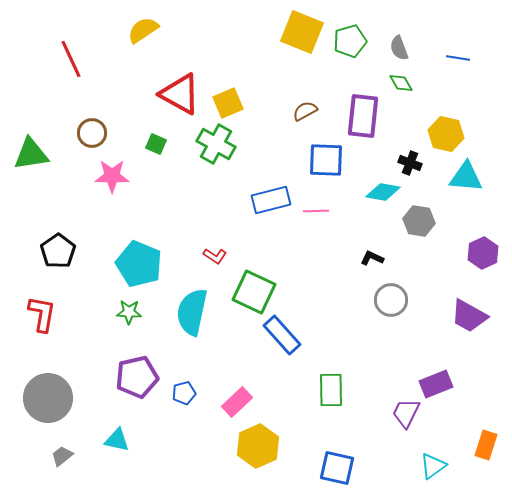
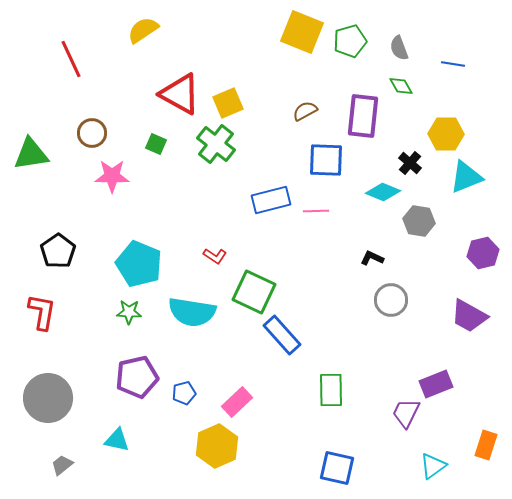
blue line at (458, 58): moved 5 px left, 6 px down
green diamond at (401, 83): moved 3 px down
yellow hexagon at (446, 134): rotated 12 degrees counterclockwise
green cross at (216, 144): rotated 9 degrees clockwise
black cross at (410, 163): rotated 20 degrees clockwise
cyan triangle at (466, 177): rotated 27 degrees counterclockwise
cyan diamond at (383, 192): rotated 12 degrees clockwise
purple hexagon at (483, 253): rotated 12 degrees clockwise
cyan semicircle at (192, 312): rotated 93 degrees counterclockwise
red L-shape at (42, 314): moved 2 px up
yellow hexagon at (258, 446): moved 41 px left
gray trapezoid at (62, 456): moved 9 px down
